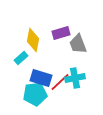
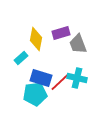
yellow diamond: moved 3 px right, 1 px up
cyan cross: moved 2 px right; rotated 24 degrees clockwise
